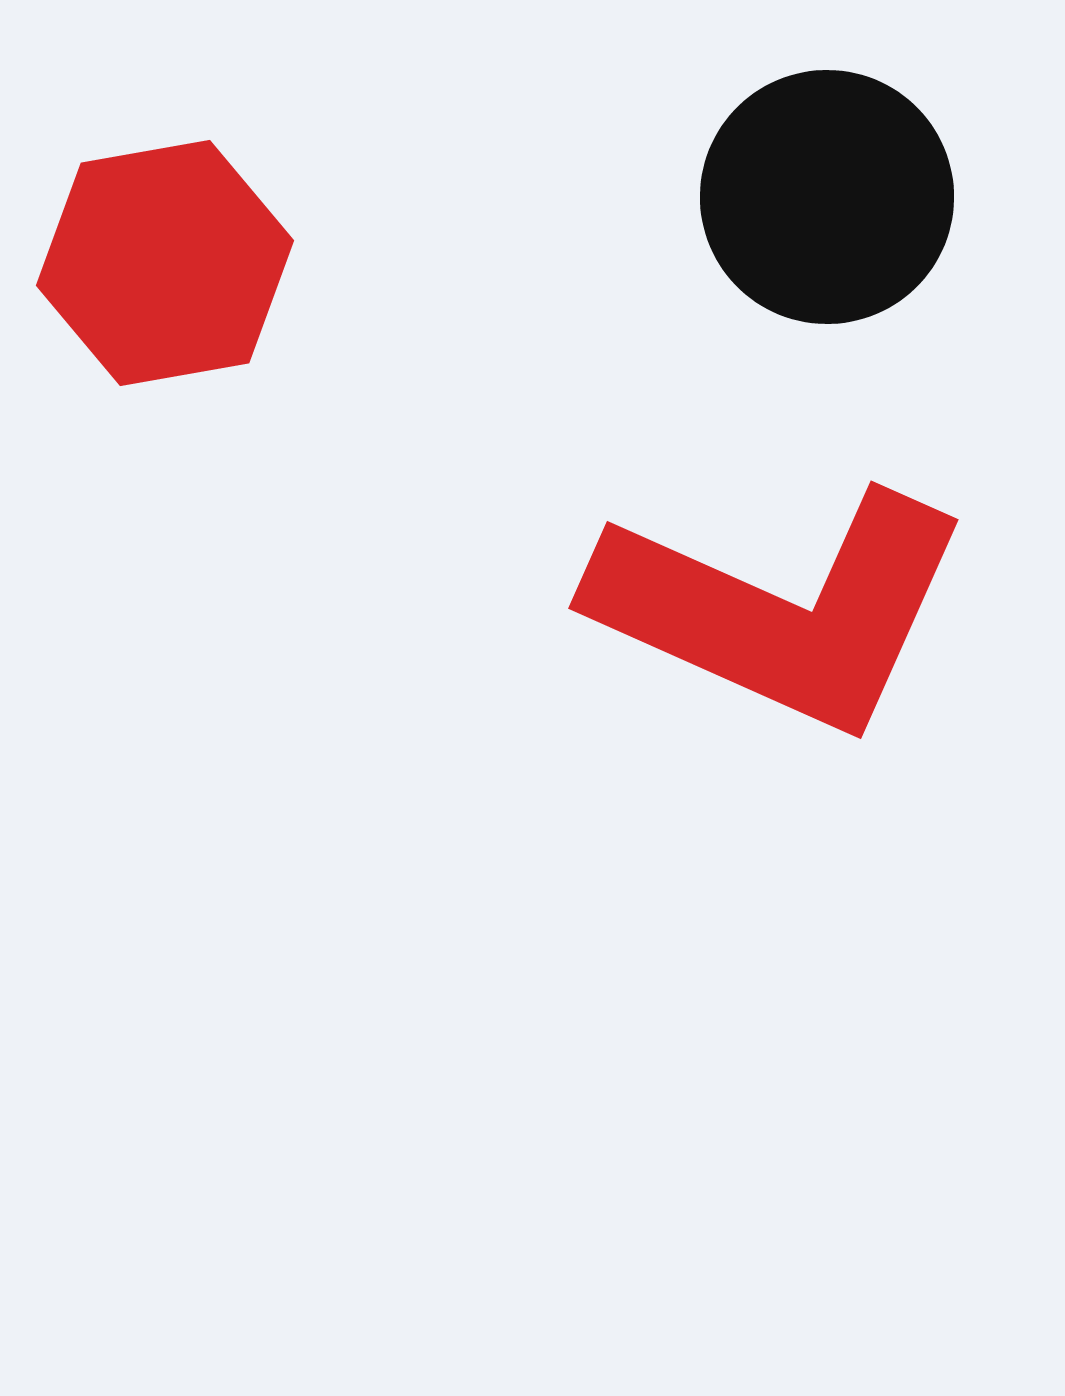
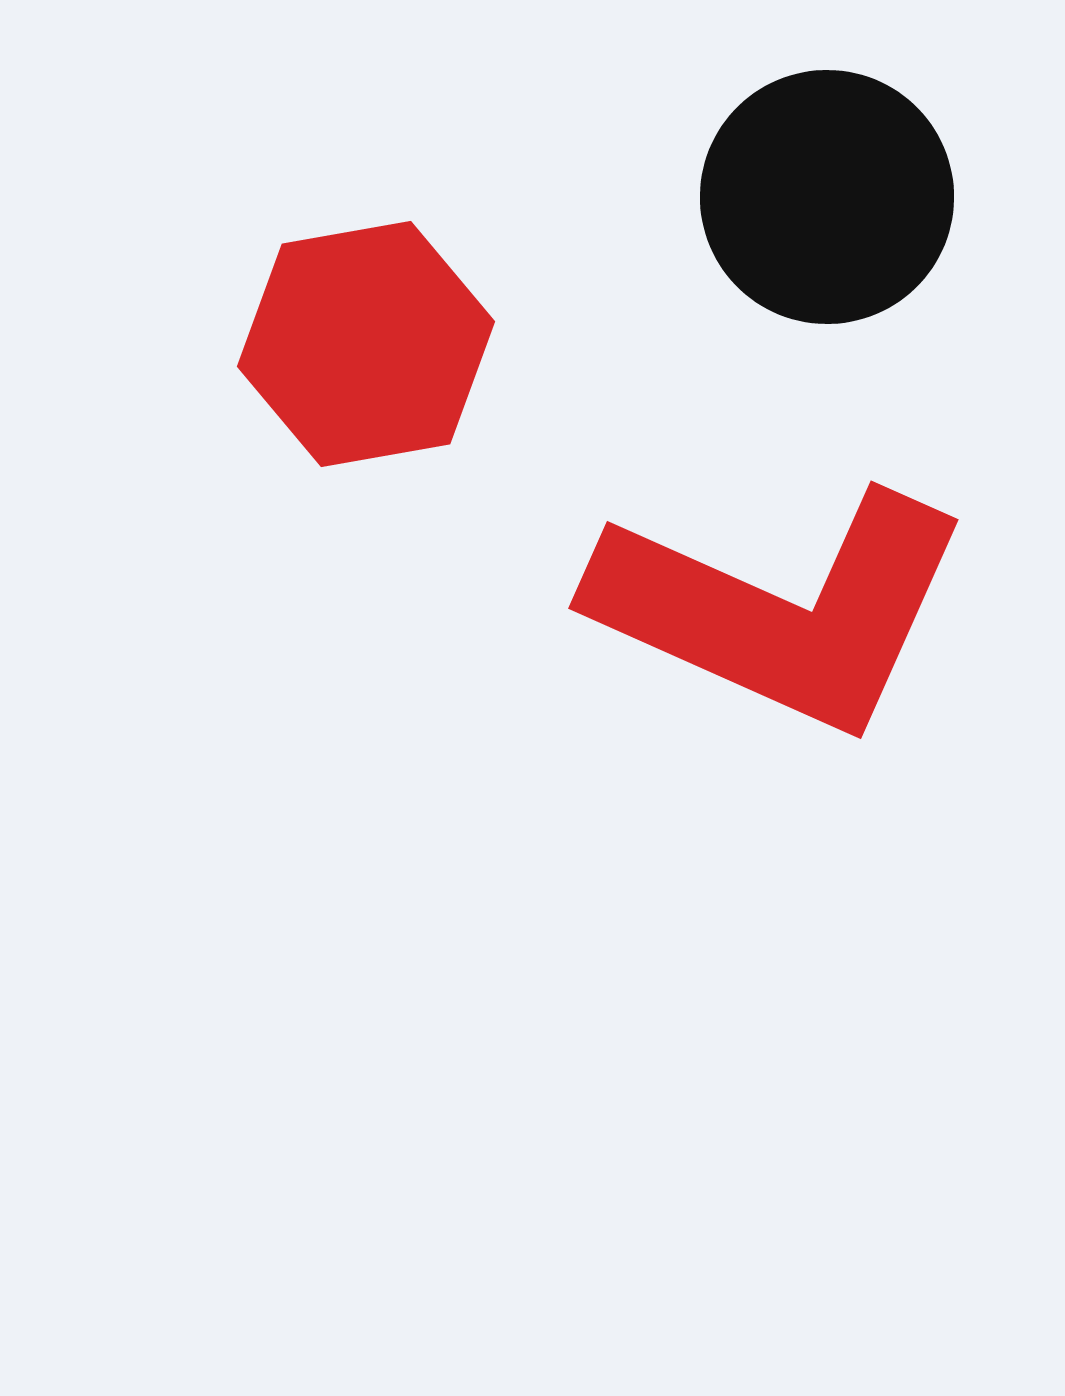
red hexagon: moved 201 px right, 81 px down
